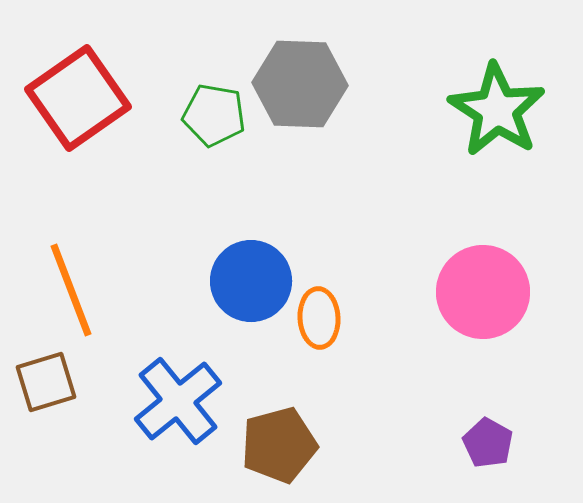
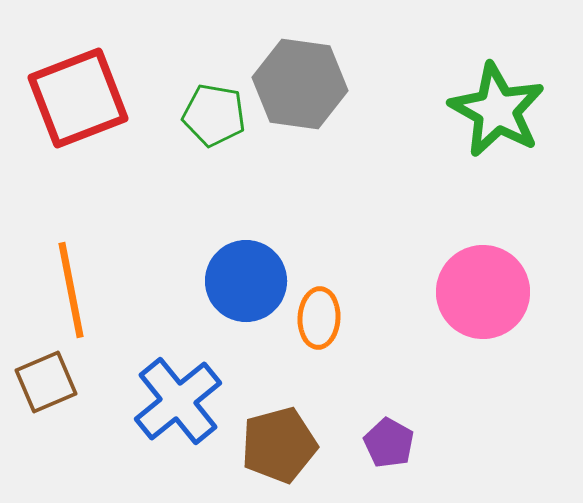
gray hexagon: rotated 6 degrees clockwise
red square: rotated 14 degrees clockwise
green star: rotated 4 degrees counterclockwise
blue circle: moved 5 px left
orange line: rotated 10 degrees clockwise
orange ellipse: rotated 6 degrees clockwise
brown square: rotated 6 degrees counterclockwise
purple pentagon: moved 99 px left
